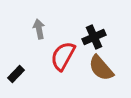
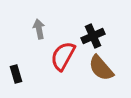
black cross: moved 1 px left, 1 px up
black rectangle: rotated 60 degrees counterclockwise
